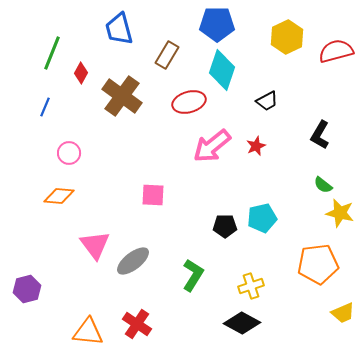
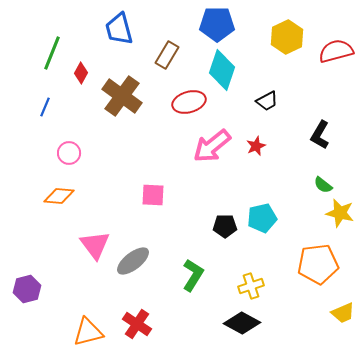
orange triangle: rotated 20 degrees counterclockwise
